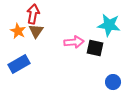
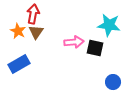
brown triangle: moved 1 px down
